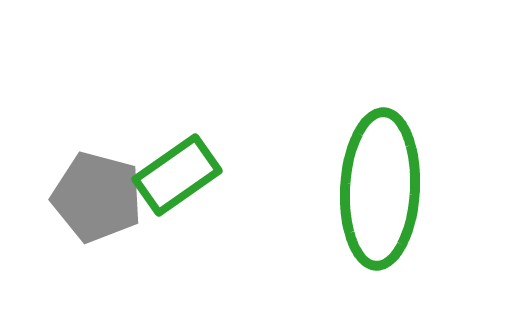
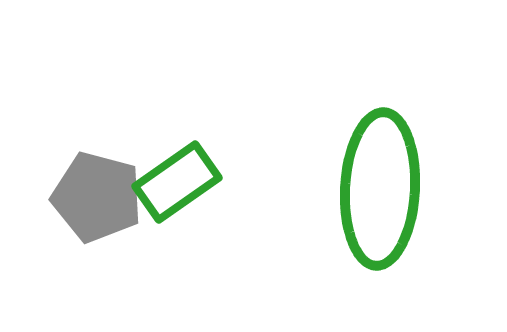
green rectangle: moved 7 px down
